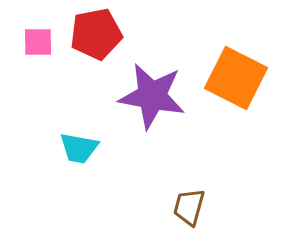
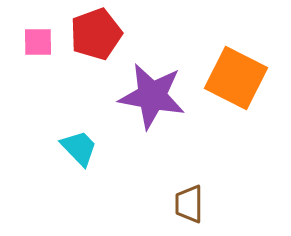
red pentagon: rotated 9 degrees counterclockwise
cyan trapezoid: rotated 144 degrees counterclockwise
brown trapezoid: moved 3 px up; rotated 15 degrees counterclockwise
